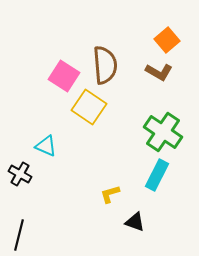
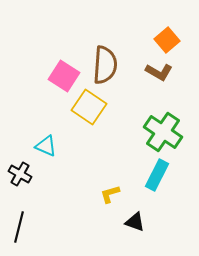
brown semicircle: rotated 9 degrees clockwise
black line: moved 8 px up
